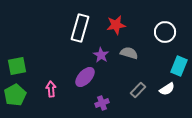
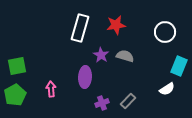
gray semicircle: moved 4 px left, 3 px down
purple ellipse: rotated 40 degrees counterclockwise
gray rectangle: moved 10 px left, 11 px down
